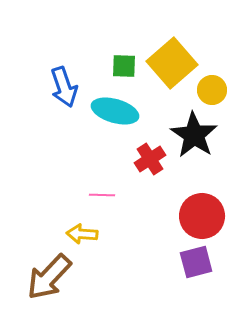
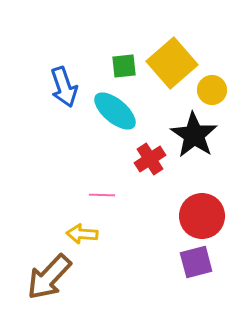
green square: rotated 8 degrees counterclockwise
cyan ellipse: rotated 24 degrees clockwise
